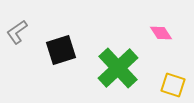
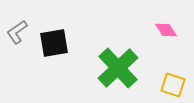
pink diamond: moved 5 px right, 3 px up
black square: moved 7 px left, 7 px up; rotated 8 degrees clockwise
